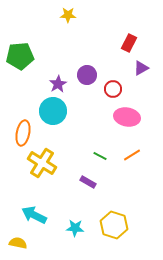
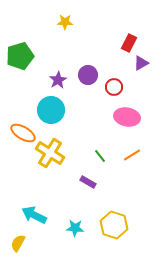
yellow star: moved 3 px left, 7 px down
green pentagon: rotated 12 degrees counterclockwise
purple triangle: moved 5 px up
purple circle: moved 1 px right
purple star: moved 4 px up
red circle: moved 1 px right, 2 px up
cyan circle: moved 2 px left, 1 px up
orange ellipse: rotated 70 degrees counterclockwise
green line: rotated 24 degrees clockwise
yellow cross: moved 8 px right, 10 px up
yellow semicircle: rotated 72 degrees counterclockwise
